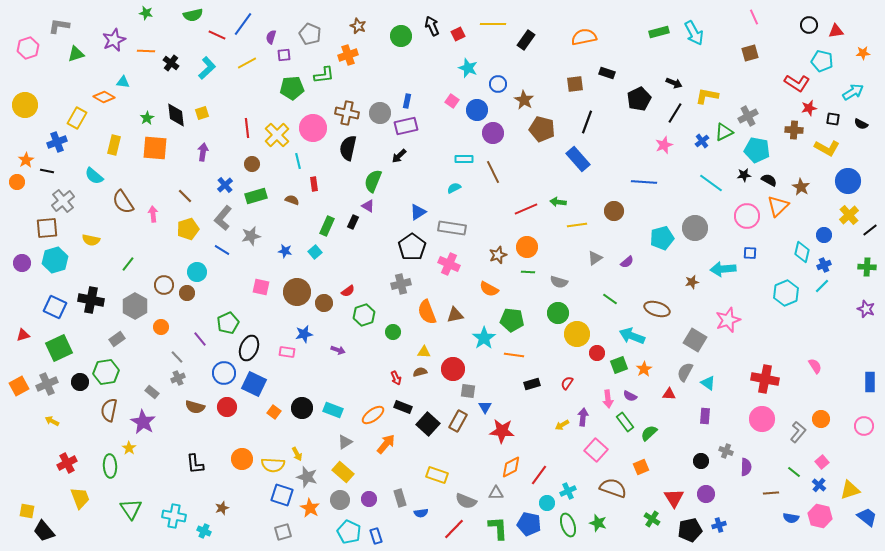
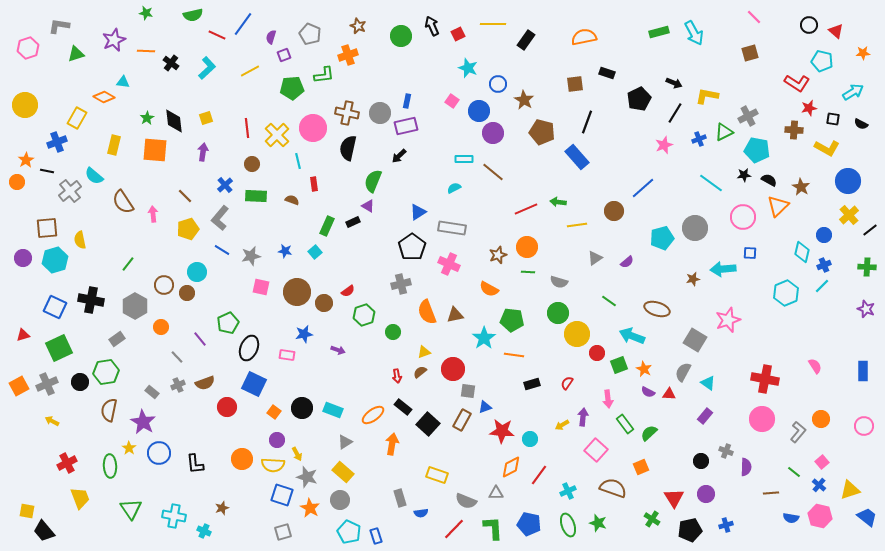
pink line at (754, 17): rotated 21 degrees counterclockwise
red triangle at (836, 31): rotated 49 degrees clockwise
purple square at (284, 55): rotated 16 degrees counterclockwise
yellow line at (247, 63): moved 3 px right, 8 px down
blue circle at (477, 110): moved 2 px right, 1 px down
yellow square at (202, 113): moved 4 px right, 5 px down
black diamond at (176, 115): moved 2 px left, 6 px down
brown pentagon at (542, 129): moved 3 px down
blue cross at (702, 141): moved 3 px left, 2 px up; rotated 16 degrees clockwise
orange square at (155, 148): moved 2 px down
blue rectangle at (578, 159): moved 1 px left, 2 px up
brown line at (493, 172): rotated 25 degrees counterclockwise
blue line at (644, 182): moved 1 px left, 6 px down; rotated 45 degrees counterclockwise
green rectangle at (256, 196): rotated 20 degrees clockwise
gray cross at (63, 201): moved 7 px right, 10 px up
pink circle at (747, 216): moved 4 px left, 1 px down
gray L-shape at (223, 218): moved 3 px left
black rectangle at (353, 222): rotated 40 degrees clockwise
gray star at (251, 236): moved 20 px down
yellow semicircle at (91, 240): moved 11 px left; rotated 66 degrees clockwise
purple circle at (22, 263): moved 1 px right, 5 px up
brown star at (692, 282): moved 1 px right, 3 px up
green line at (610, 299): moved 1 px left, 2 px down
pink rectangle at (287, 352): moved 3 px down
yellow triangle at (424, 352): rotated 24 degrees counterclockwise
orange star at (644, 369): rotated 14 degrees counterclockwise
brown semicircle at (420, 372): rotated 24 degrees counterclockwise
gray semicircle at (685, 372): moved 2 px left
blue circle at (224, 373): moved 65 px left, 80 px down
gray cross at (178, 378): moved 7 px down
red arrow at (396, 378): moved 1 px right, 2 px up; rotated 16 degrees clockwise
blue rectangle at (870, 382): moved 7 px left, 11 px up
purple semicircle at (630, 396): moved 18 px right, 4 px up
brown semicircle at (195, 407): moved 10 px right, 24 px up; rotated 36 degrees counterclockwise
black rectangle at (403, 407): rotated 18 degrees clockwise
blue triangle at (485, 407): rotated 40 degrees clockwise
purple rectangle at (705, 416): rotated 35 degrees clockwise
brown rectangle at (458, 421): moved 4 px right, 1 px up
green rectangle at (625, 422): moved 2 px down
orange arrow at (386, 444): moved 6 px right; rotated 30 degrees counterclockwise
purple circle at (369, 499): moved 92 px left, 59 px up
cyan circle at (547, 503): moved 17 px left, 64 px up
blue cross at (719, 525): moved 7 px right
green L-shape at (498, 528): moved 5 px left
